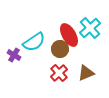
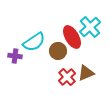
cyan cross: moved 1 px up
red ellipse: moved 3 px right, 2 px down
brown circle: moved 2 px left, 2 px down
purple cross: moved 1 px right, 1 px down; rotated 24 degrees counterclockwise
red cross: moved 8 px right, 4 px down
